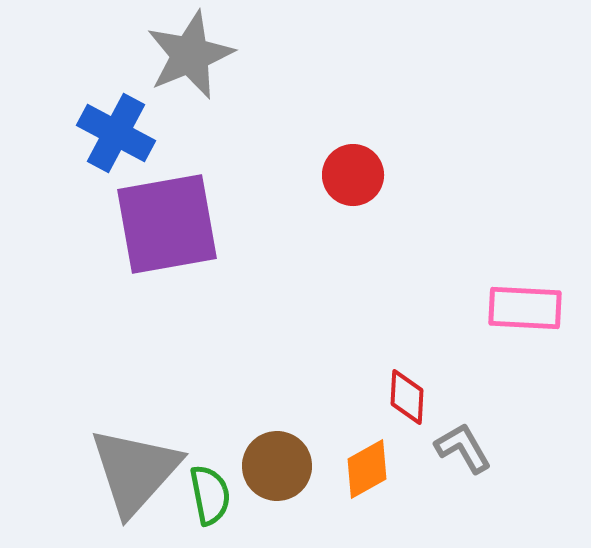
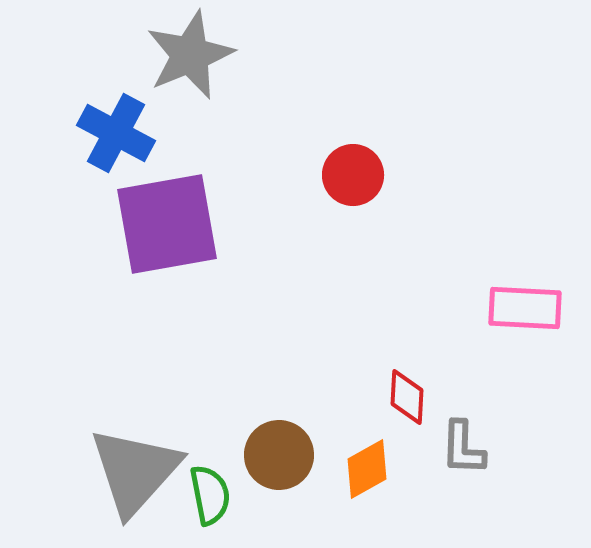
gray L-shape: rotated 148 degrees counterclockwise
brown circle: moved 2 px right, 11 px up
